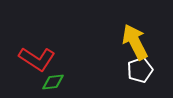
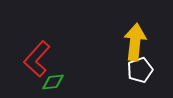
yellow arrow: rotated 33 degrees clockwise
red L-shape: rotated 99 degrees clockwise
